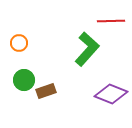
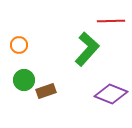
orange circle: moved 2 px down
